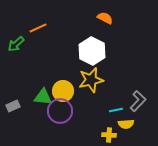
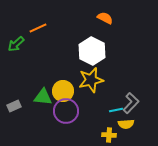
gray L-shape: moved 7 px left, 2 px down
gray rectangle: moved 1 px right
purple circle: moved 6 px right
